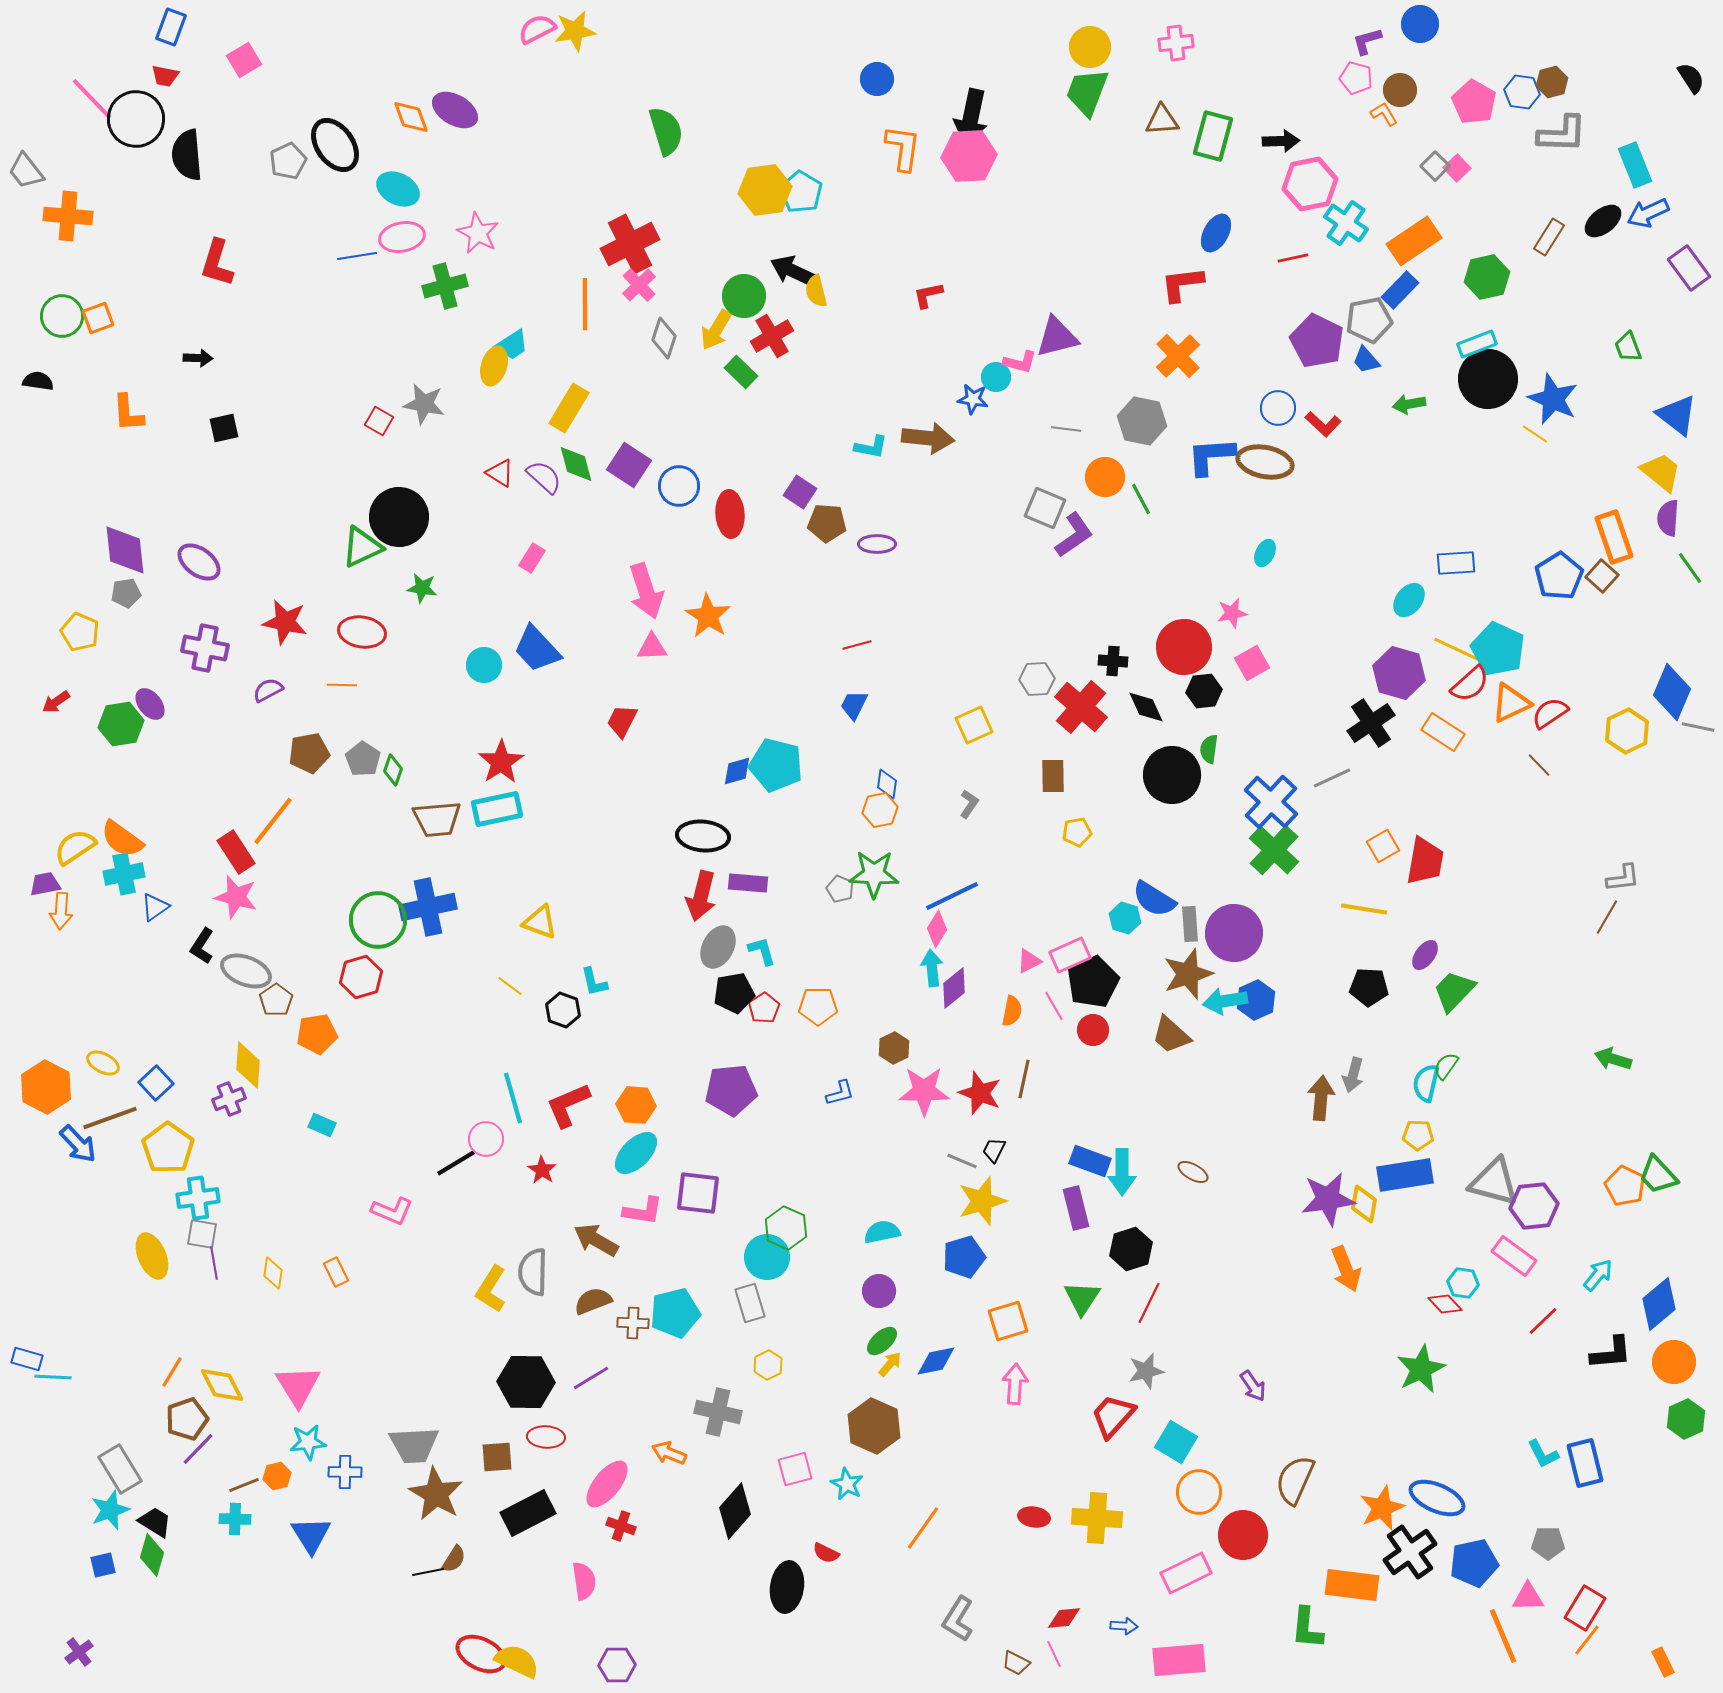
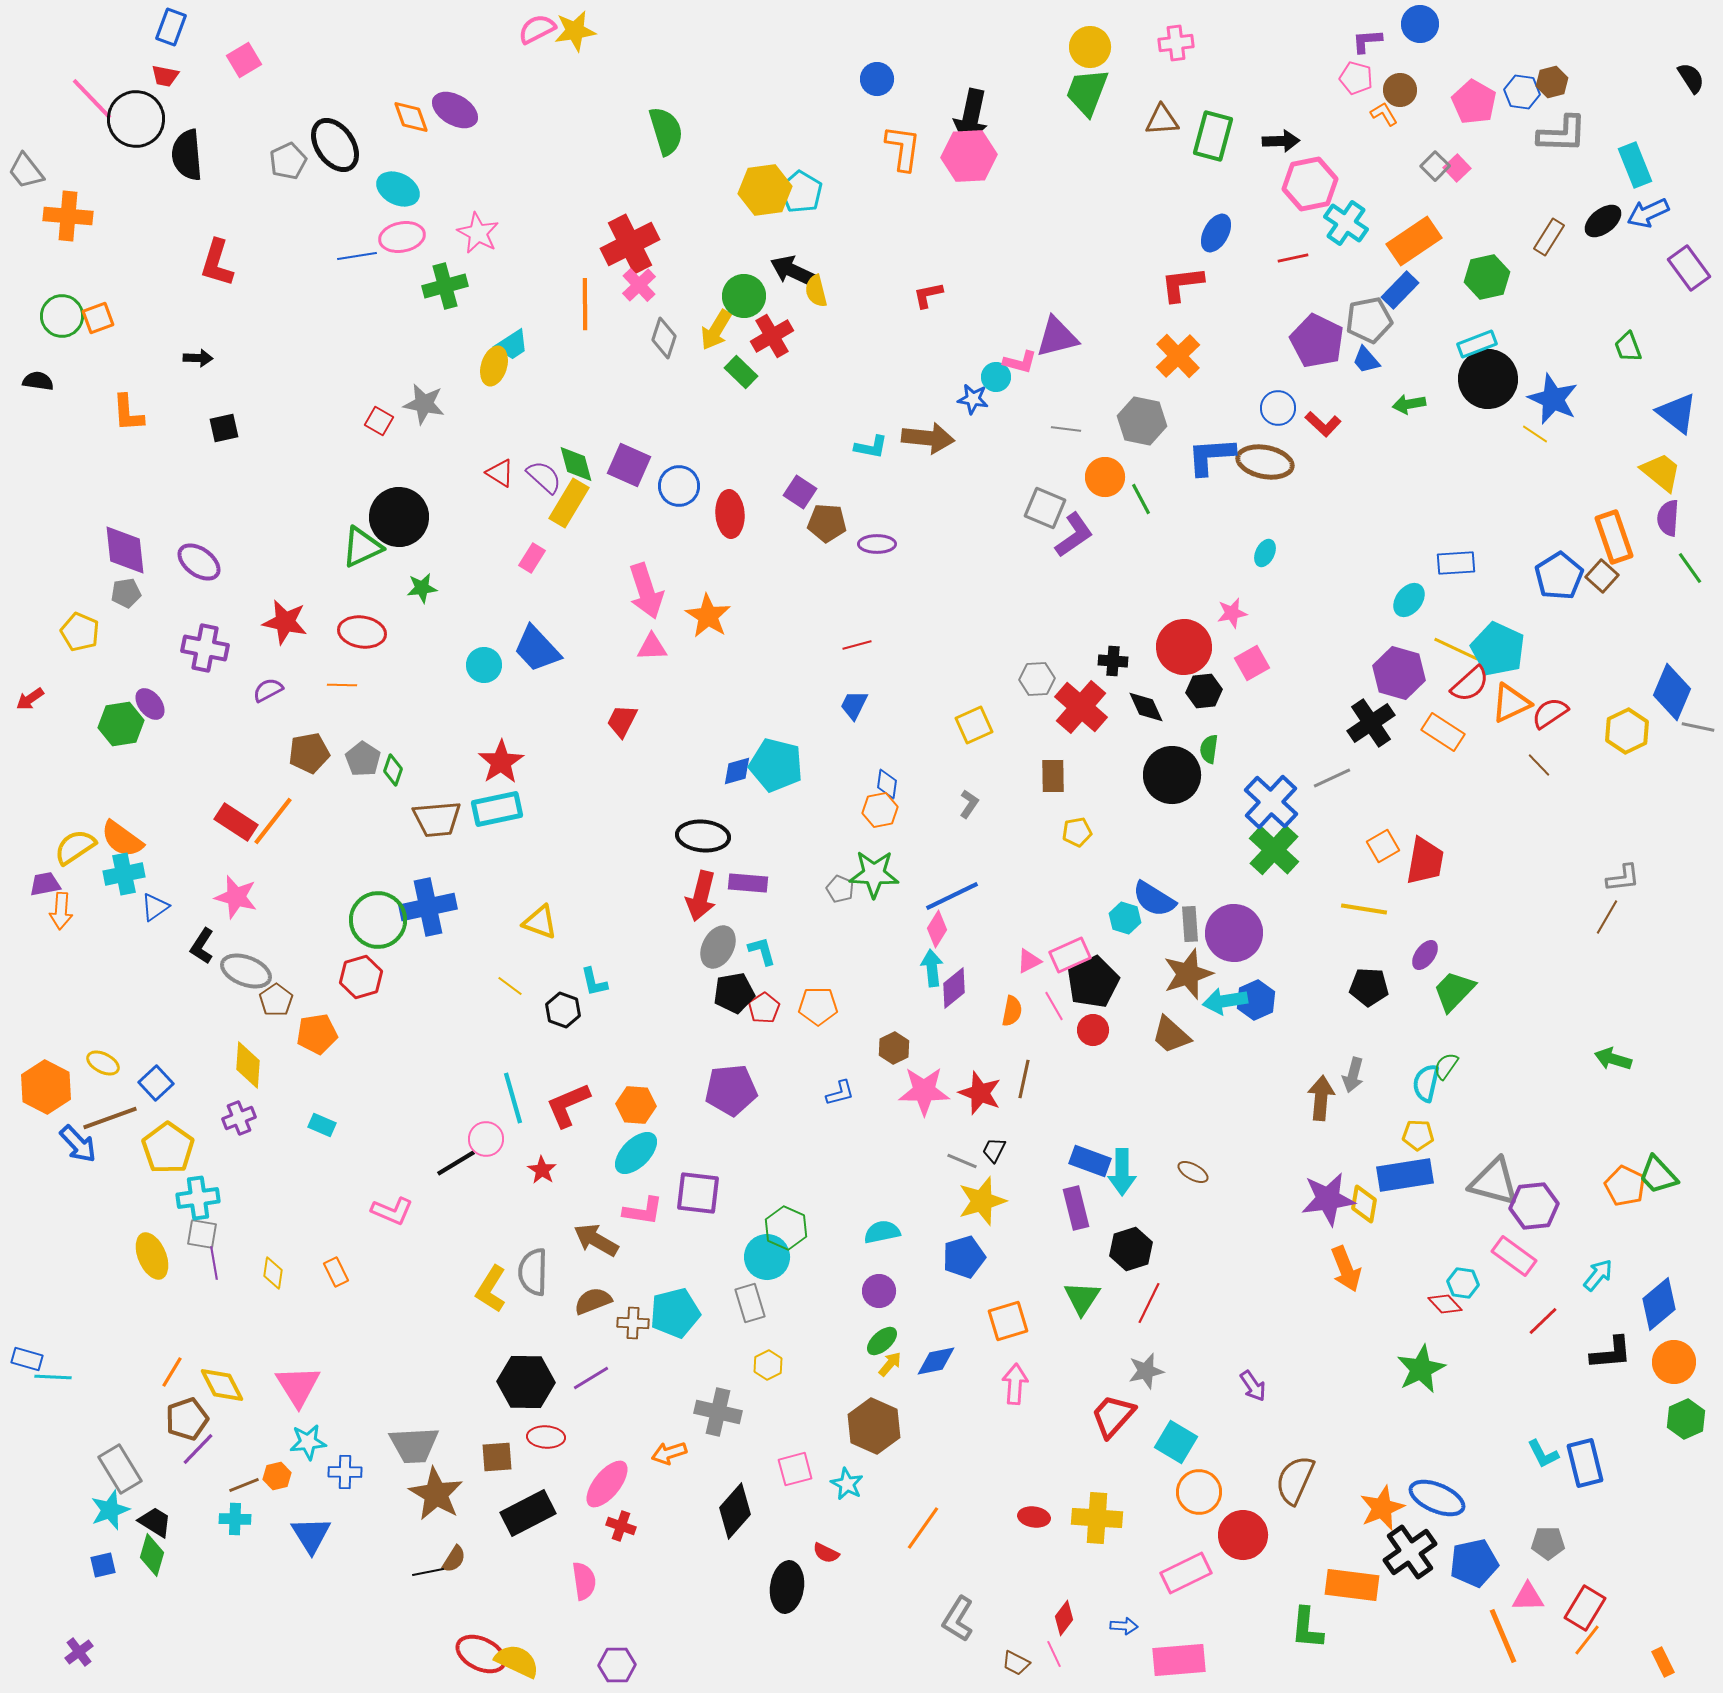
purple L-shape at (1367, 41): rotated 12 degrees clockwise
yellow rectangle at (569, 408): moved 95 px down
blue triangle at (1677, 415): moved 2 px up
purple square at (629, 465): rotated 9 degrees counterclockwise
green star at (422, 588): rotated 16 degrees counterclockwise
red arrow at (56, 702): moved 26 px left, 3 px up
red rectangle at (236, 852): moved 30 px up; rotated 24 degrees counterclockwise
purple cross at (229, 1099): moved 10 px right, 19 px down
orange arrow at (669, 1453): rotated 40 degrees counterclockwise
red diamond at (1064, 1618): rotated 48 degrees counterclockwise
